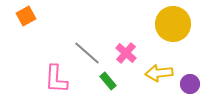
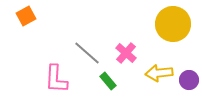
purple circle: moved 1 px left, 4 px up
